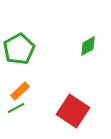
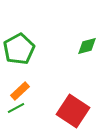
green diamond: moved 1 px left; rotated 15 degrees clockwise
